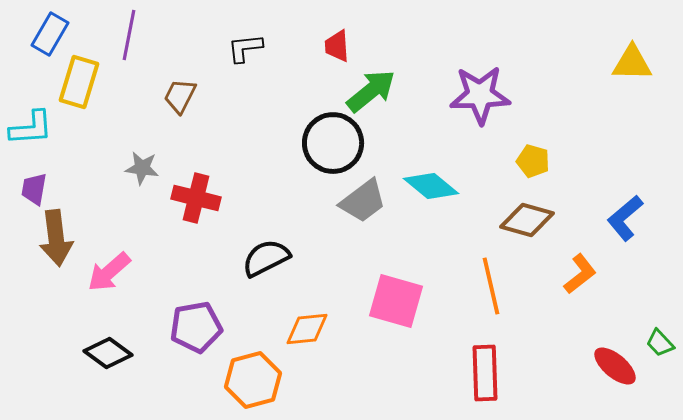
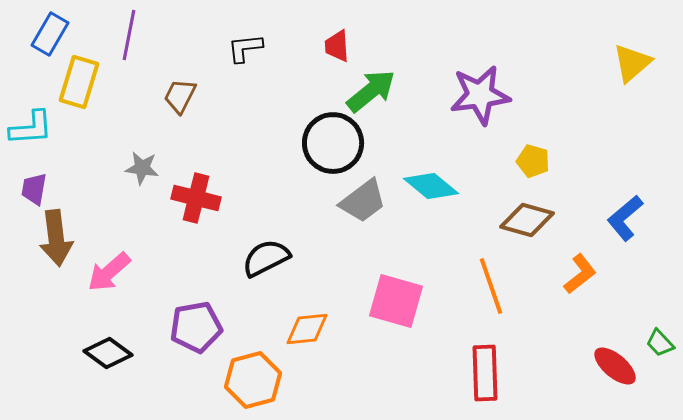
yellow triangle: rotated 42 degrees counterclockwise
purple star: rotated 6 degrees counterclockwise
orange line: rotated 6 degrees counterclockwise
